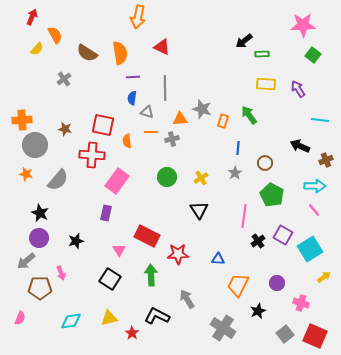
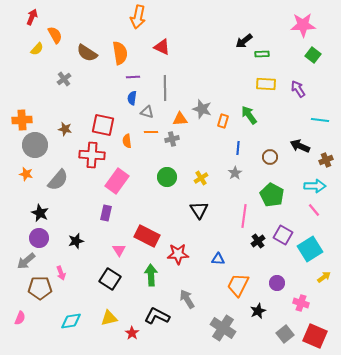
brown circle at (265, 163): moved 5 px right, 6 px up
